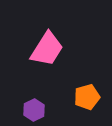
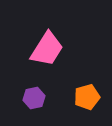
purple hexagon: moved 12 px up; rotated 15 degrees clockwise
